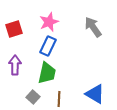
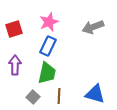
gray arrow: rotated 75 degrees counterclockwise
blue triangle: rotated 15 degrees counterclockwise
brown line: moved 3 px up
